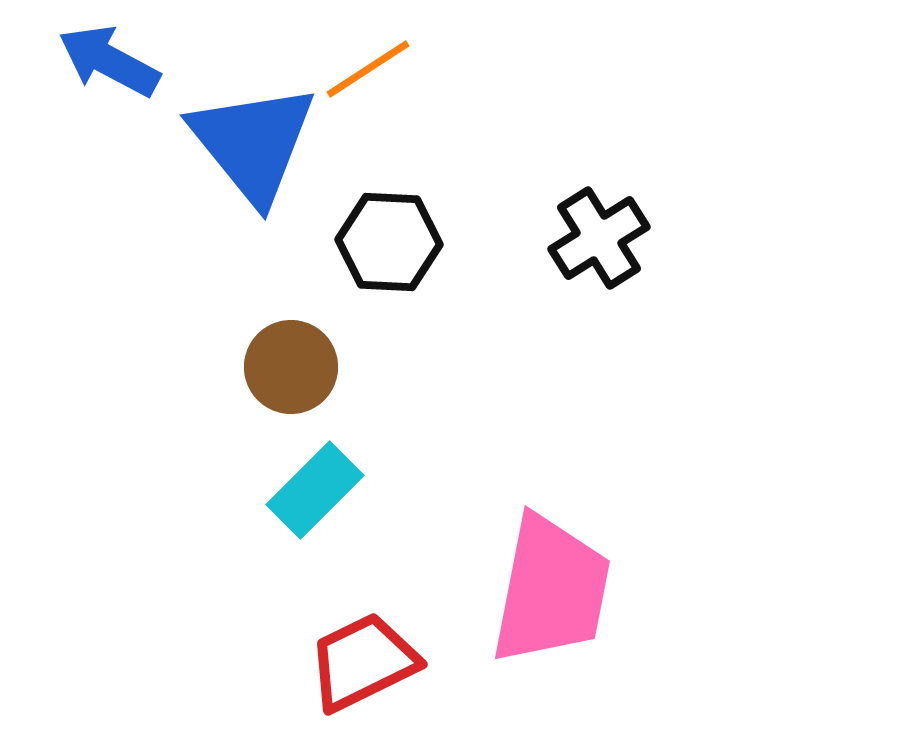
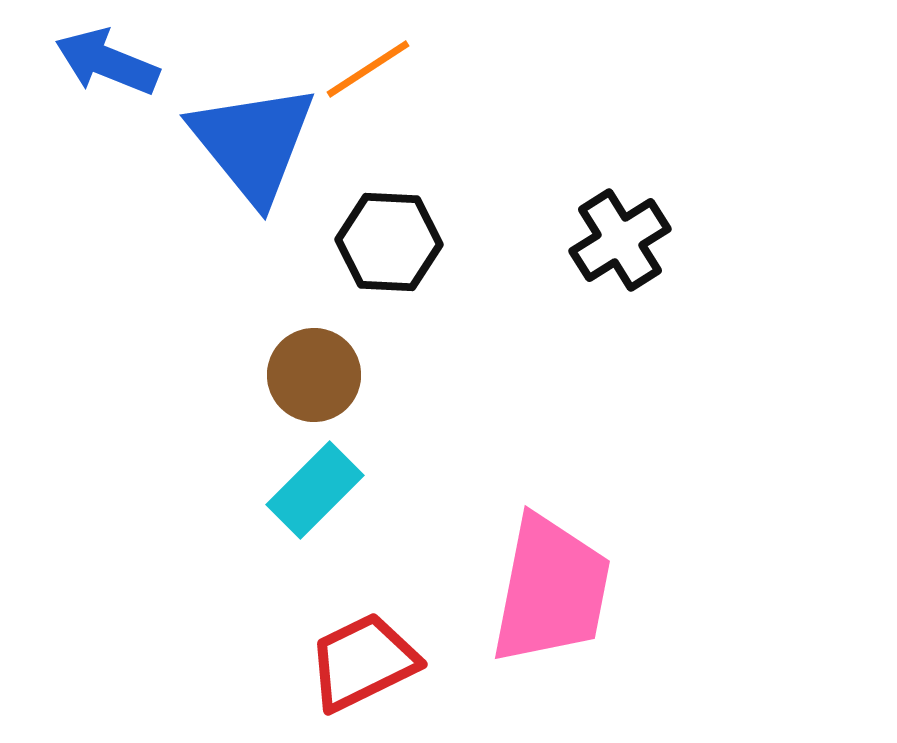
blue arrow: moved 2 px left, 1 px down; rotated 6 degrees counterclockwise
black cross: moved 21 px right, 2 px down
brown circle: moved 23 px right, 8 px down
